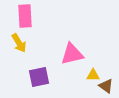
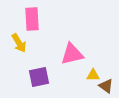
pink rectangle: moved 7 px right, 3 px down
